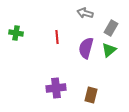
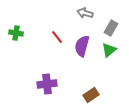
red line: rotated 32 degrees counterclockwise
purple semicircle: moved 4 px left, 2 px up
purple cross: moved 9 px left, 4 px up
brown rectangle: rotated 42 degrees clockwise
